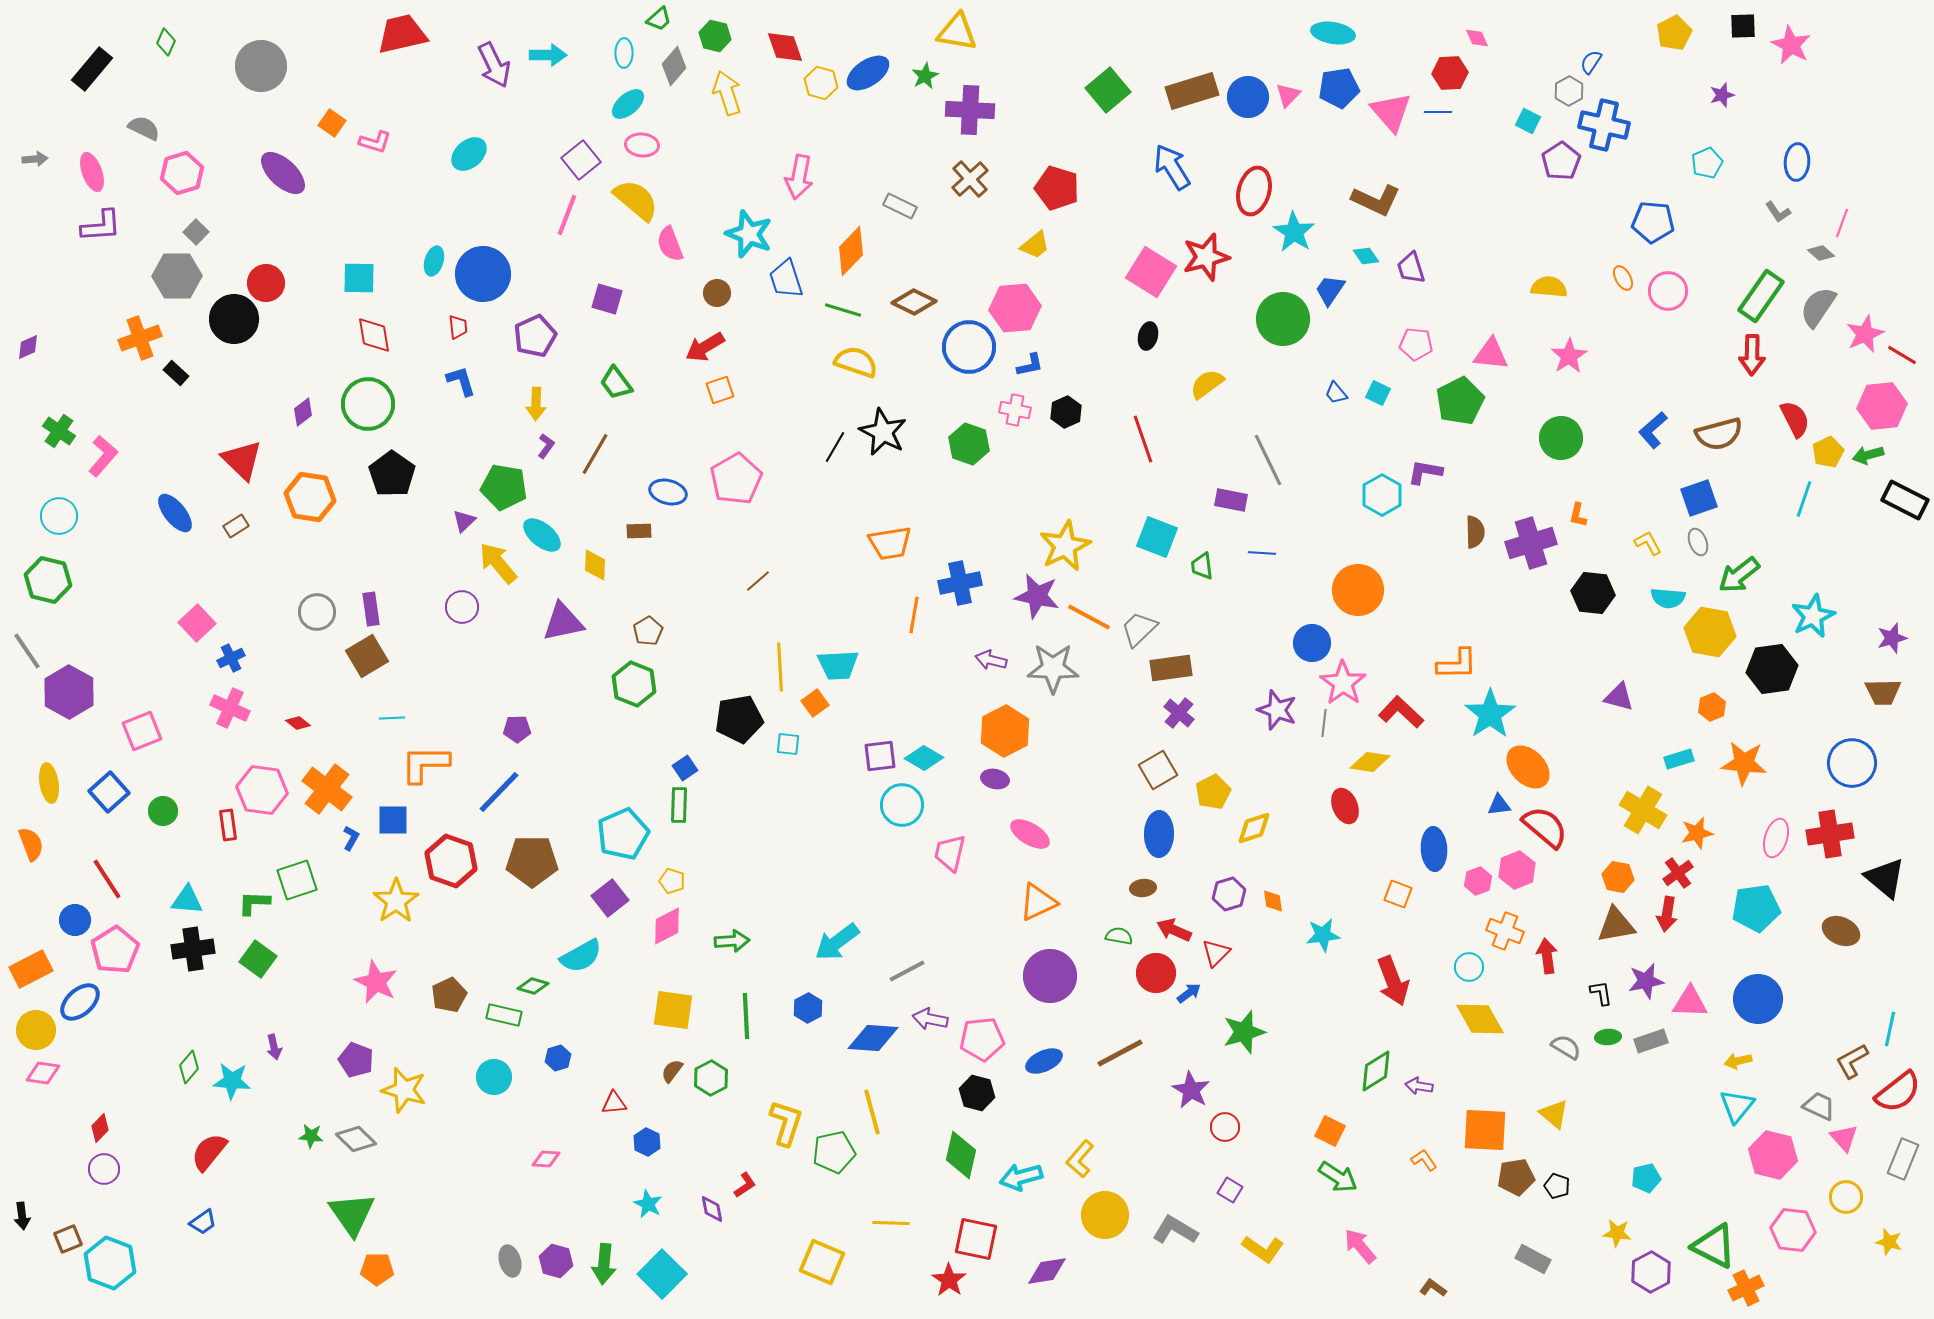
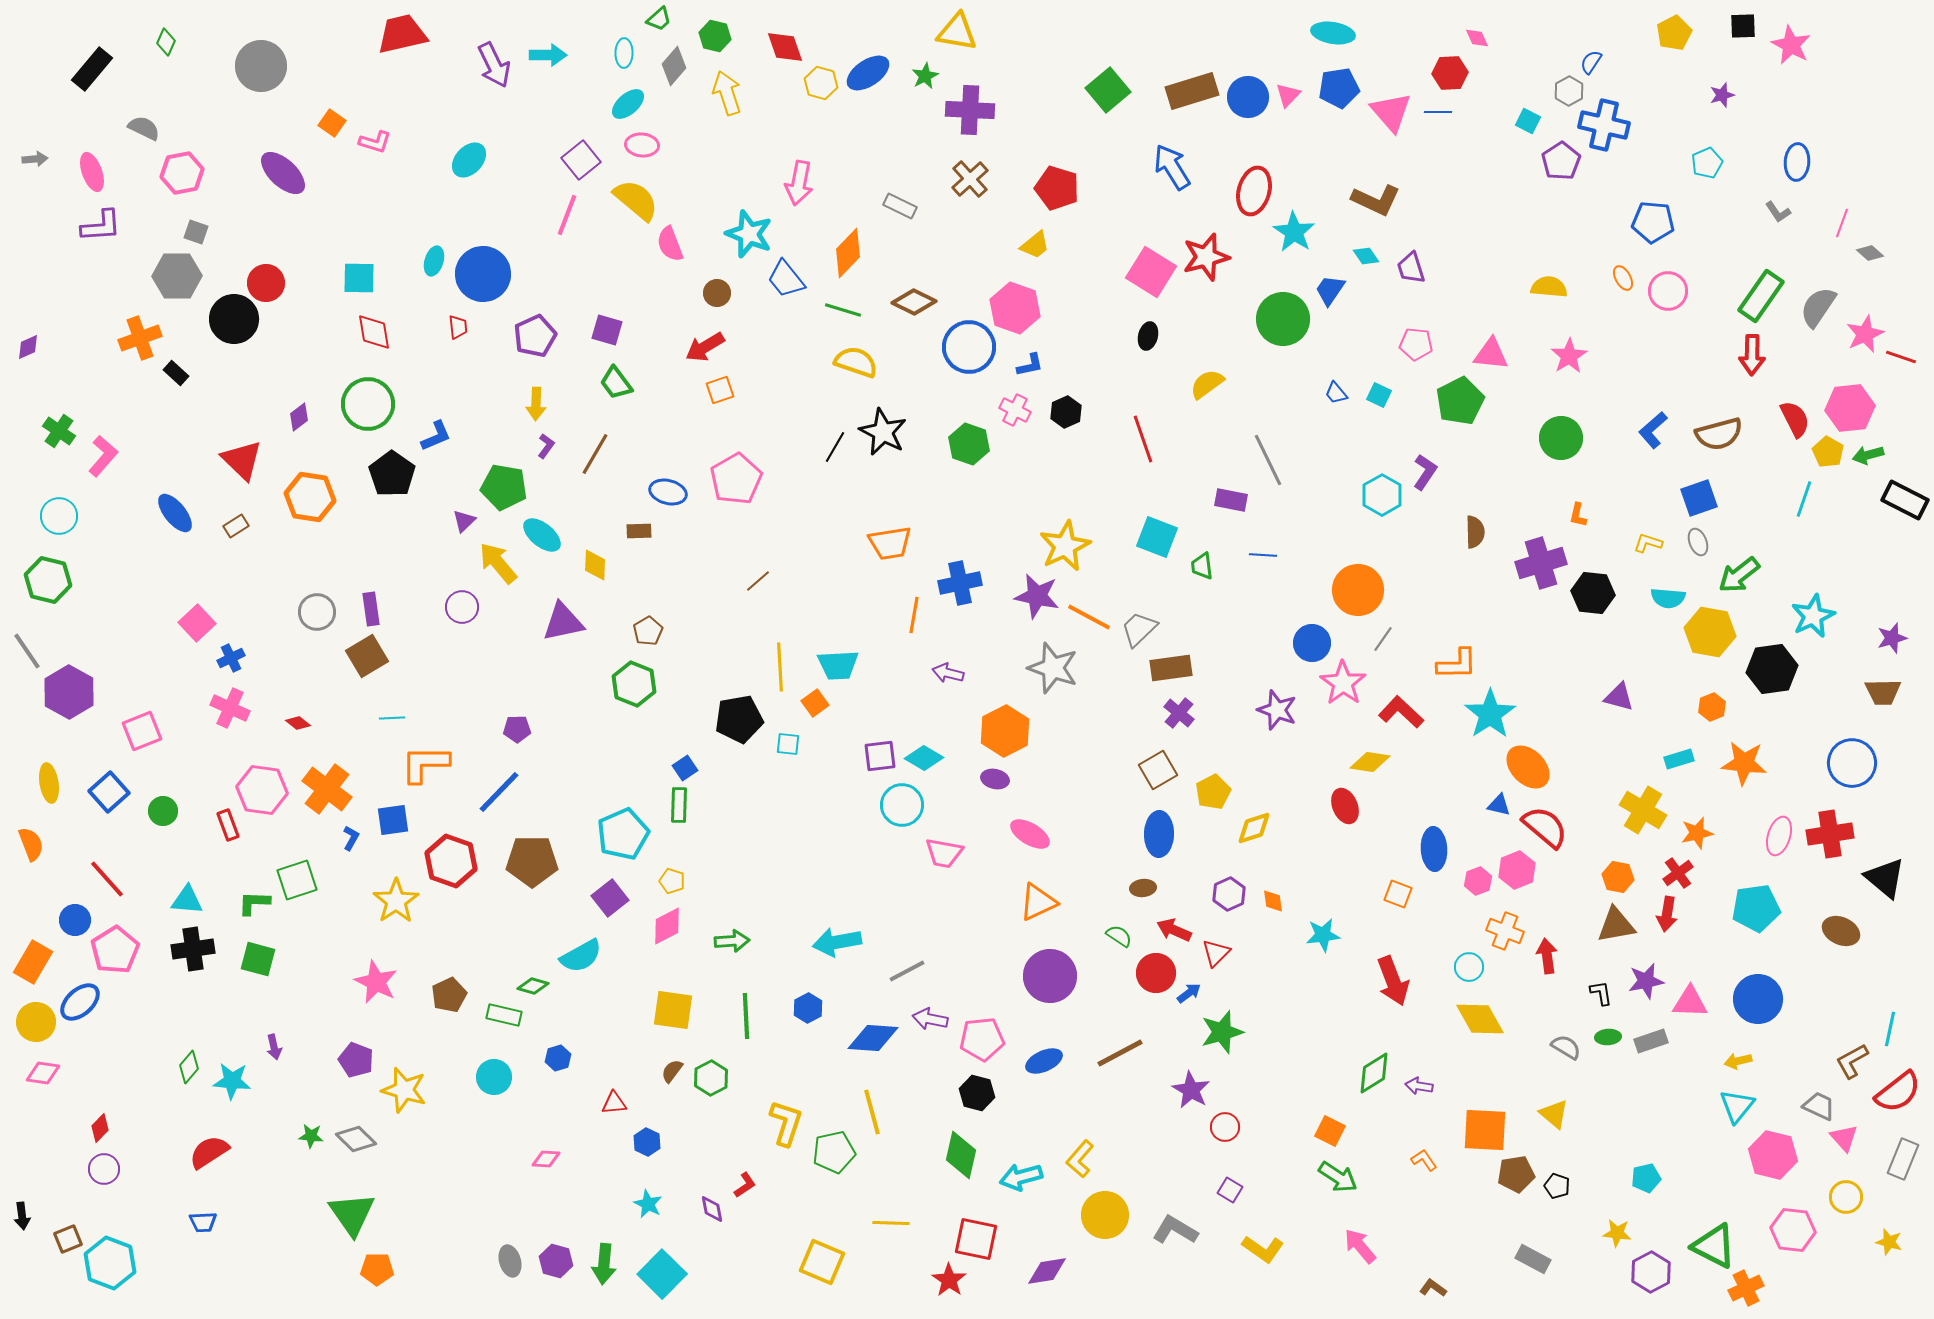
cyan ellipse at (469, 154): moved 6 px down; rotated 6 degrees counterclockwise
pink hexagon at (182, 173): rotated 6 degrees clockwise
pink arrow at (799, 177): moved 6 px down
gray square at (196, 232): rotated 25 degrees counterclockwise
orange diamond at (851, 251): moved 3 px left, 2 px down
gray diamond at (1821, 253): moved 49 px right
blue trapezoid at (786, 279): rotated 21 degrees counterclockwise
purple square at (607, 299): moved 31 px down
pink hexagon at (1015, 308): rotated 24 degrees clockwise
red diamond at (374, 335): moved 3 px up
red line at (1902, 355): moved 1 px left, 2 px down; rotated 12 degrees counterclockwise
blue L-shape at (461, 381): moved 25 px left, 55 px down; rotated 84 degrees clockwise
cyan square at (1378, 393): moved 1 px right, 2 px down
pink hexagon at (1882, 406): moved 32 px left, 2 px down
pink cross at (1015, 410): rotated 16 degrees clockwise
purple diamond at (303, 412): moved 4 px left, 5 px down
yellow pentagon at (1828, 452): rotated 16 degrees counterclockwise
purple L-shape at (1425, 472): rotated 114 degrees clockwise
purple cross at (1531, 543): moved 10 px right, 20 px down
yellow L-shape at (1648, 543): rotated 44 degrees counterclockwise
blue line at (1262, 553): moved 1 px right, 2 px down
purple arrow at (991, 660): moved 43 px left, 13 px down
gray star at (1053, 668): rotated 18 degrees clockwise
gray line at (1324, 723): moved 59 px right, 84 px up; rotated 28 degrees clockwise
blue triangle at (1499, 805): rotated 20 degrees clockwise
blue square at (393, 820): rotated 8 degrees counterclockwise
red rectangle at (228, 825): rotated 12 degrees counterclockwise
pink ellipse at (1776, 838): moved 3 px right, 2 px up
pink trapezoid at (950, 853): moved 6 px left; rotated 93 degrees counterclockwise
red line at (107, 879): rotated 9 degrees counterclockwise
purple hexagon at (1229, 894): rotated 8 degrees counterclockwise
green semicircle at (1119, 936): rotated 24 degrees clockwise
cyan arrow at (837, 942): rotated 27 degrees clockwise
green square at (258, 959): rotated 21 degrees counterclockwise
orange rectangle at (31, 969): moved 2 px right, 7 px up; rotated 33 degrees counterclockwise
yellow circle at (36, 1030): moved 8 px up
green star at (1244, 1032): moved 22 px left
green diamond at (1376, 1071): moved 2 px left, 2 px down
red semicircle at (209, 1152): rotated 18 degrees clockwise
brown pentagon at (1516, 1177): moved 3 px up
blue trapezoid at (203, 1222): rotated 32 degrees clockwise
